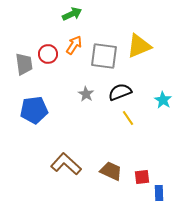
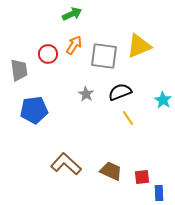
gray trapezoid: moved 5 px left, 6 px down
